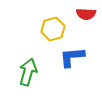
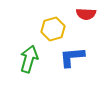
green arrow: moved 1 px right, 13 px up
